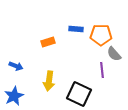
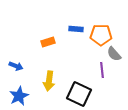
blue star: moved 5 px right
